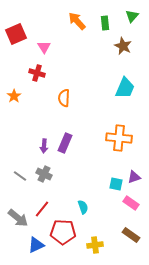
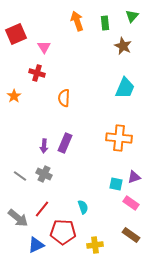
orange arrow: rotated 24 degrees clockwise
